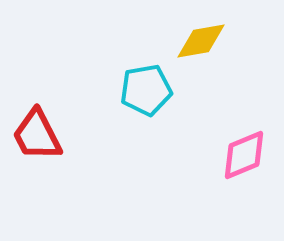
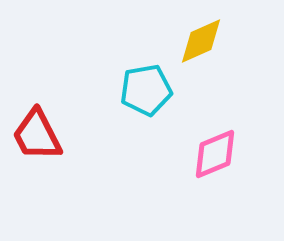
yellow diamond: rotated 14 degrees counterclockwise
pink diamond: moved 29 px left, 1 px up
